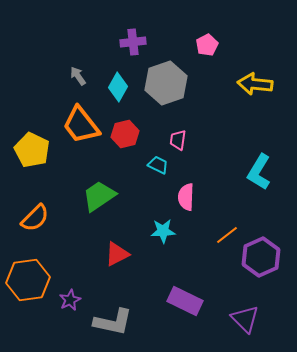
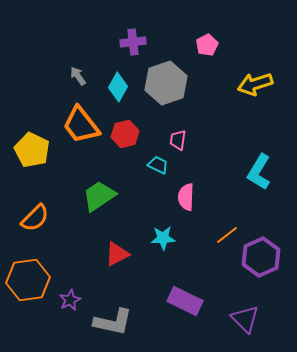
yellow arrow: rotated 24 degrees counterclockwise
cyan star: moved 7 px down
